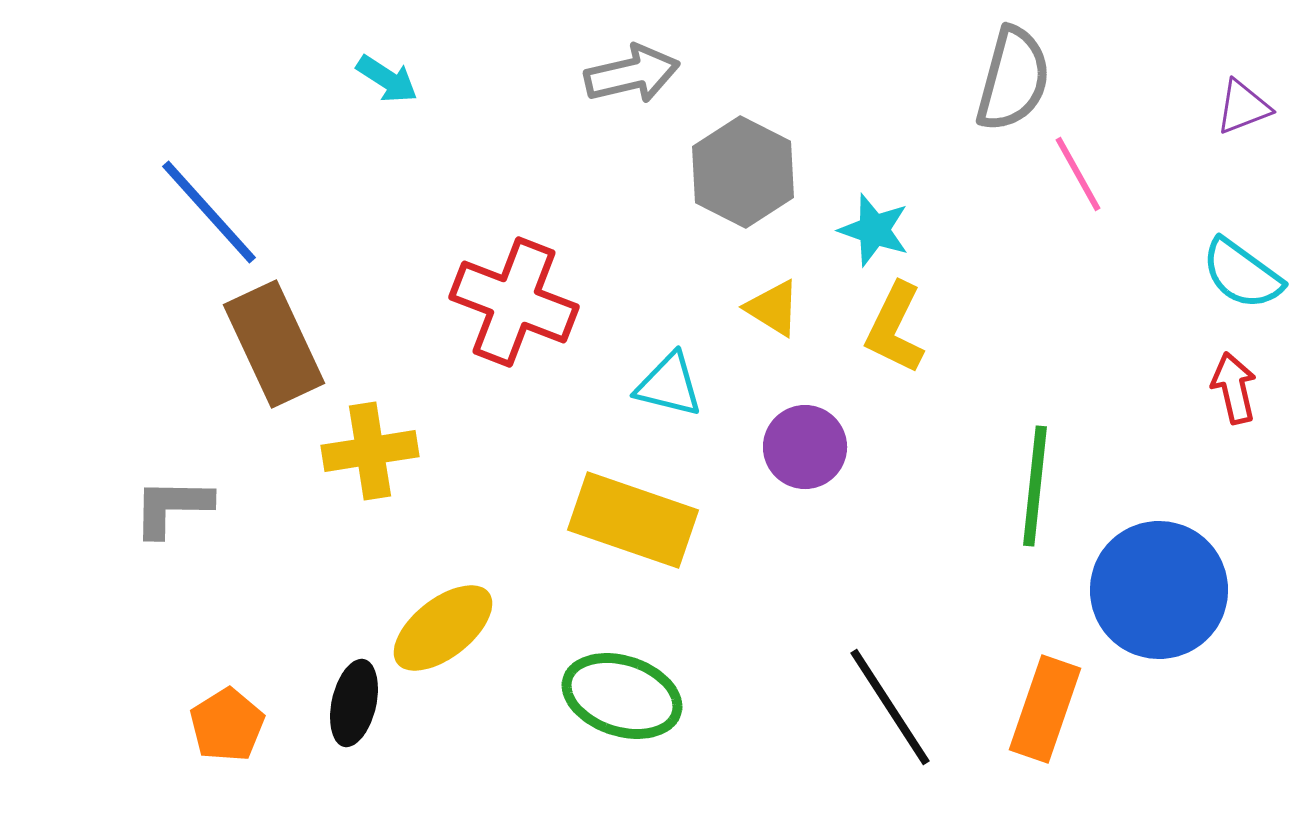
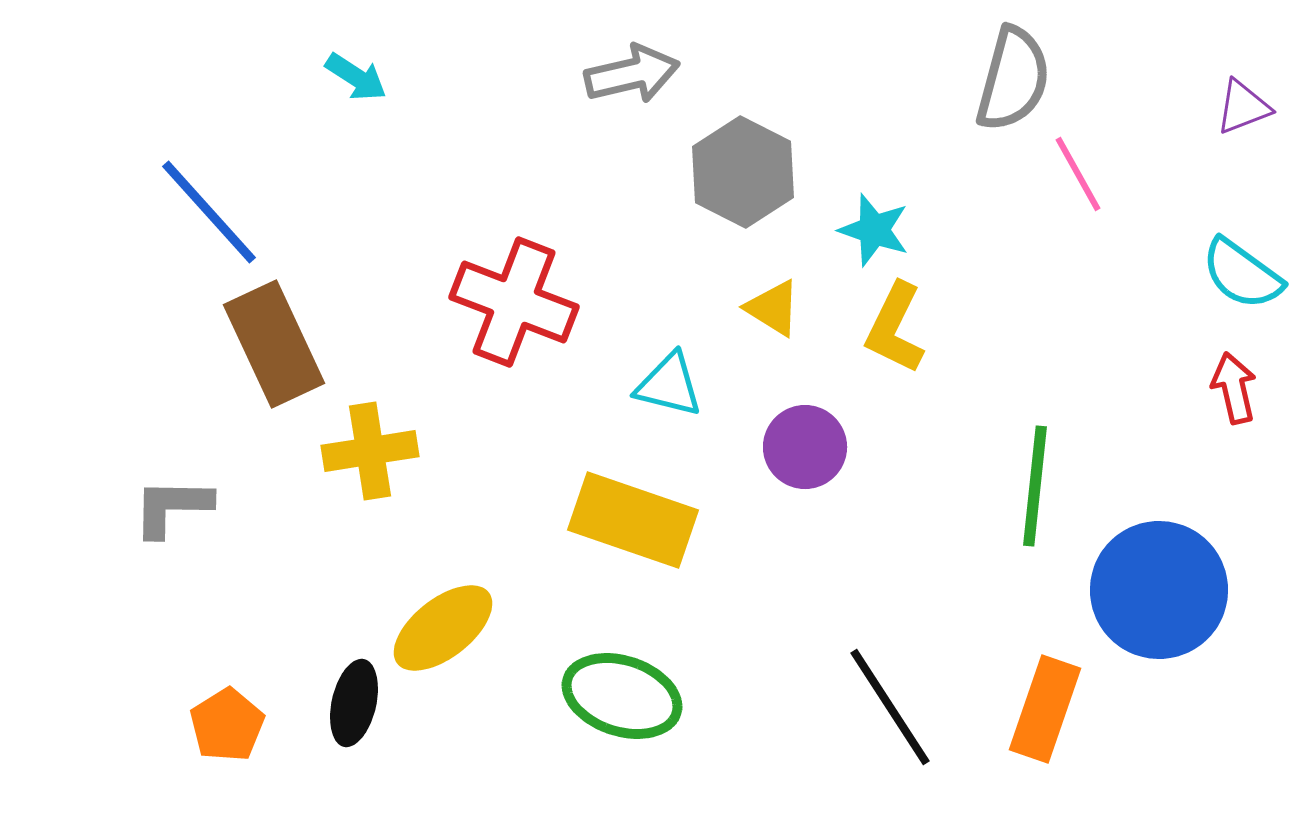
cyan arrow: moved 31 px left, 2 px up
